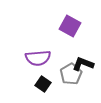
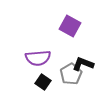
black square: moved 2 px up
